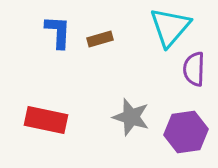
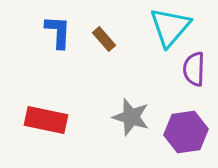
brown rectangle: moved 4 px right; rotated 65 degrees clockwise
